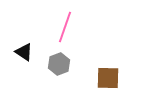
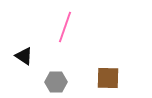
black triangle: moved 4 px down
gray hexagon: moved 3 px left, 18 px down; rotated 20 degrees clockwise
